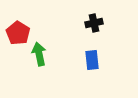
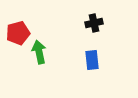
red pentagon: rotated 25 degrees clockwise
green arrow: moved 2 px up
